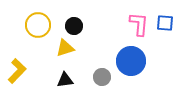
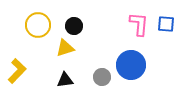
blue square: moved 1 px right, 1 px down
blue circle: moved 4 px down
